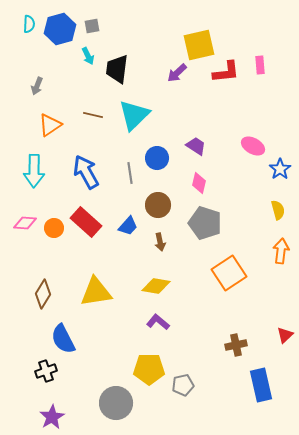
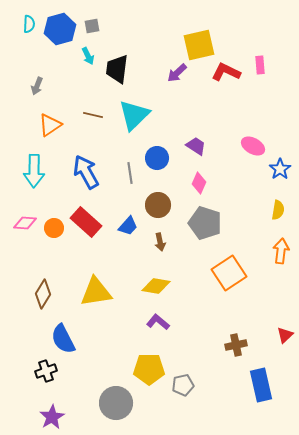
red L-shape at (226, 72): rotated 148 degrees counterclockwise
pink diamond at (199, 183): rotated 10 degrees clockwise
yellow semicircle at (278, 210): rotated 24 degrees clockwise
